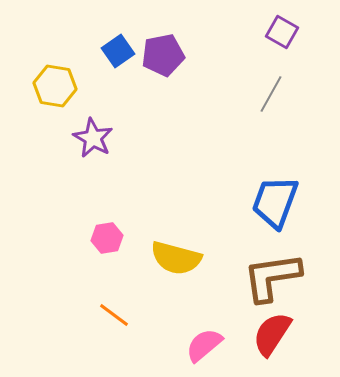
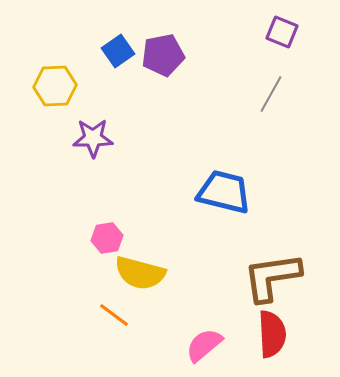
purple square: rotated 8 degrees counterclockwise
yellow hexagon: rotated 12 degrees counterclockwise
purple star: rotated 30 degrees counterclockwise
blue trapezoid: moved 51 px left, 10 px up; rotated 84 degrees clockwise
yellow semicircle: moved 36 px left, 15 px down
red semicircle: rotated 144 degrees clockwise
